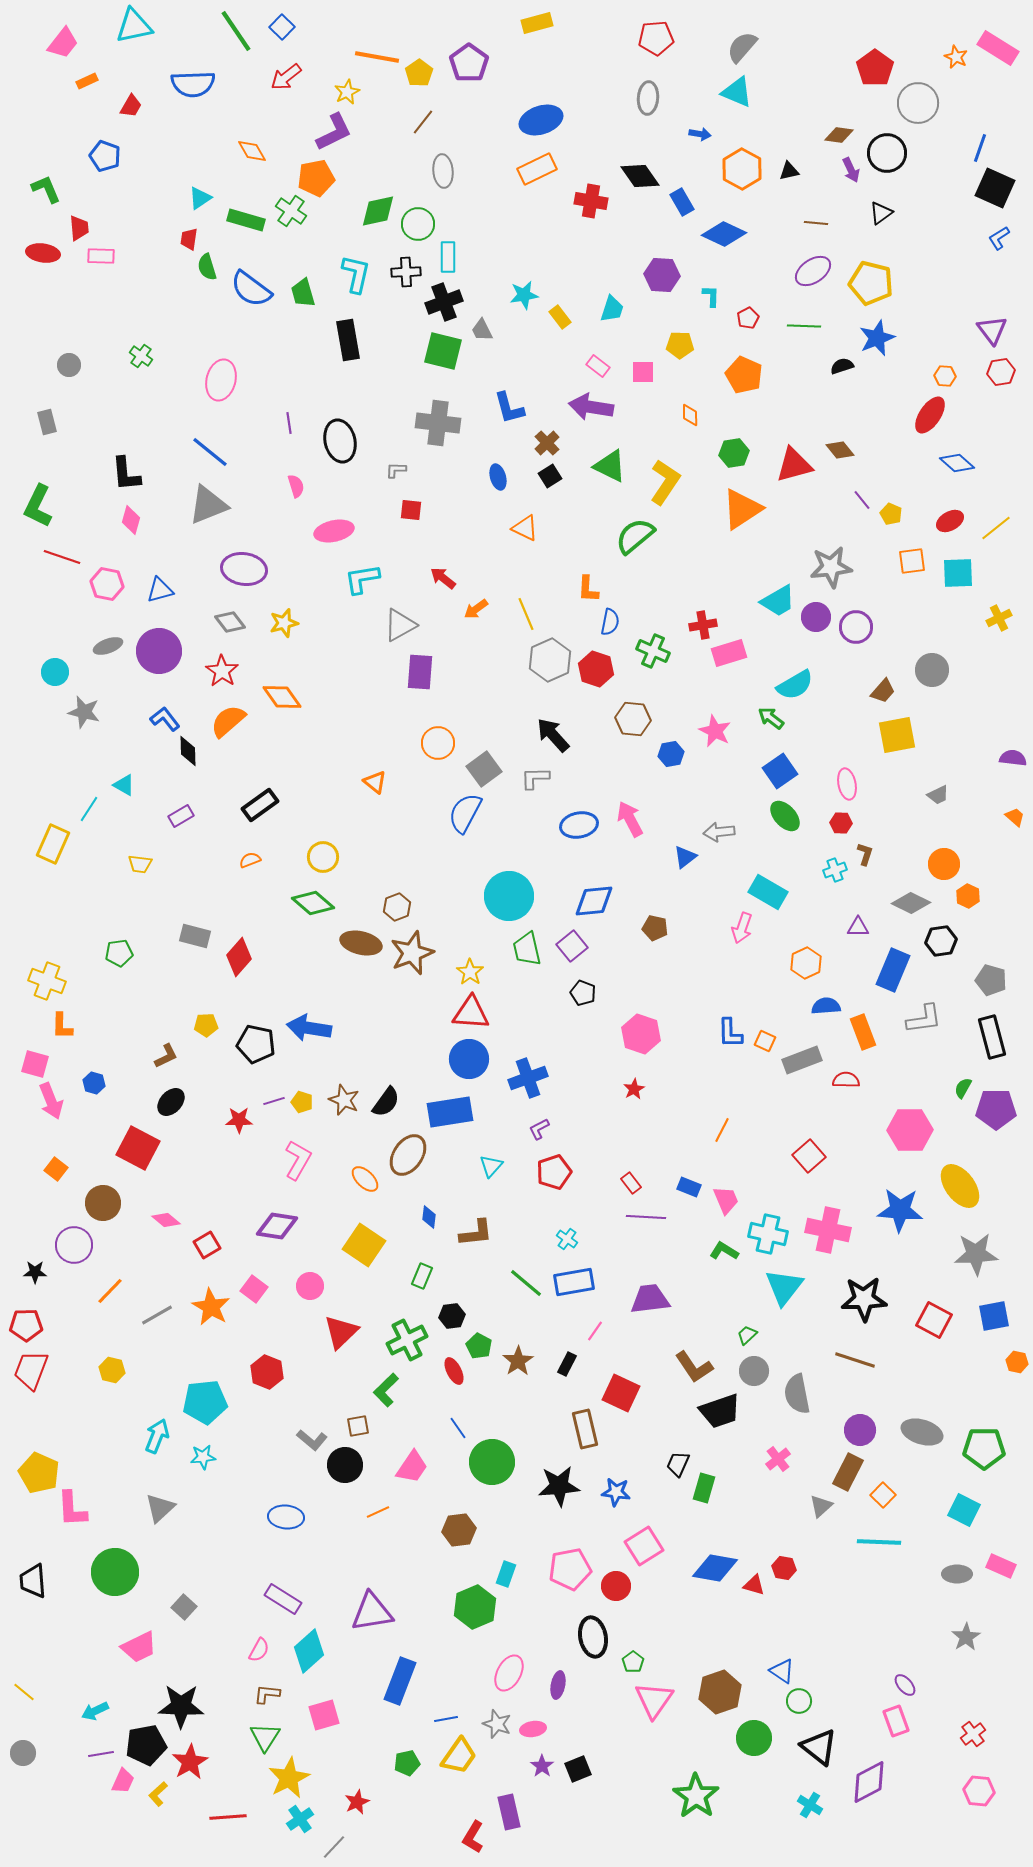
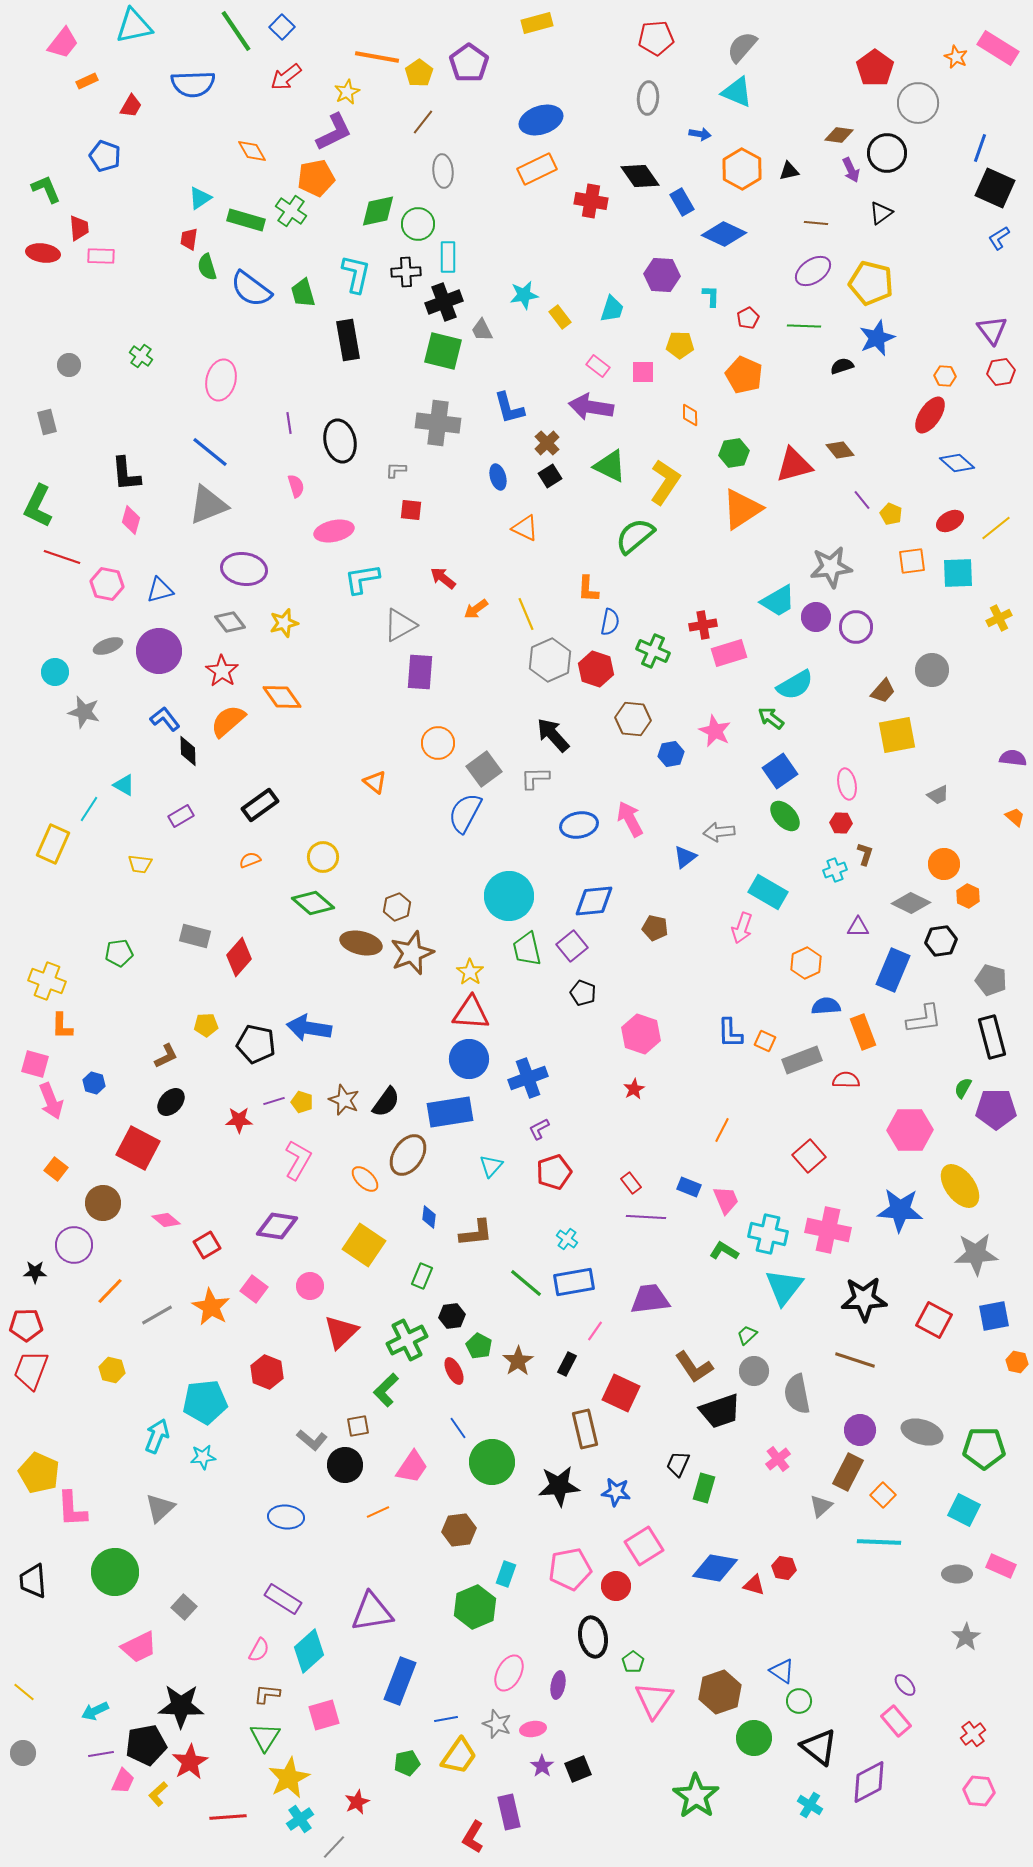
pink rectangle at (896, 1721): rotated 20 degrees counterclockwise
